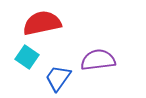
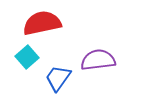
cyan square: rotated 15 degrees clockwise
